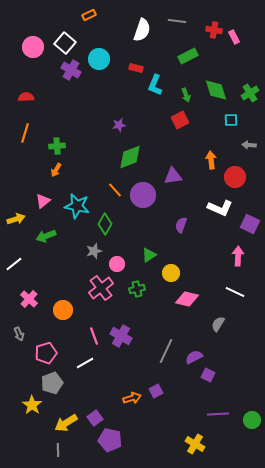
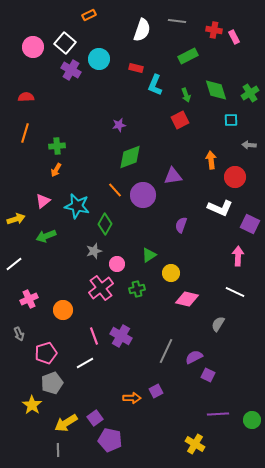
pink cross at (29, 299): rotated 24 degrees clockwise
orange arrow at (132, 398): rotated 18 degrees clockwise
